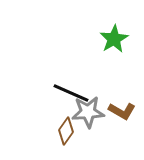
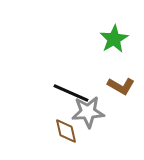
brown L-shape: moved 1 px left, 25 px up
brown diamond: rotated 48 degrees counterclockwise
